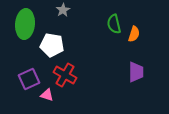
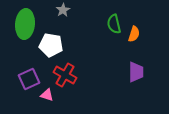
white pentagon: moved 1 px left
